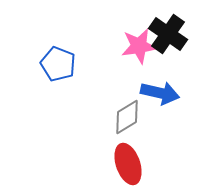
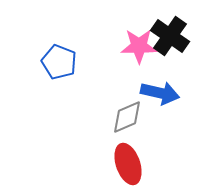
black cross: moved 2 px right, 2 px down
pink star: rotated 9 degrees clockwise
blue pentagon: moved 1 px right, 2 px up
gray diamond: rotated 9 degrees clockwise
